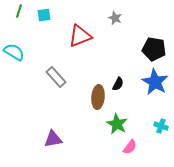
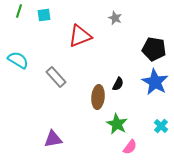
cyan semicircle: moved 4 px right, 8 px down
cyan cross: rotated 24 degrees clockwise
